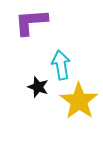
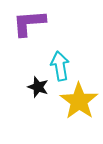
purple L-shape: moved 2 px left, 1 px down
cyan arrow: moved 1 px left, 1 px down
